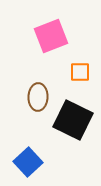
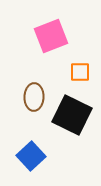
brown ellipse: moved 4 px left
black square: moved 1 px left, 5 px up
blue square: moved 3 px right, 6 px up
